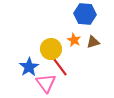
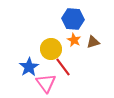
blue hexagon: moved 12 px left, 5 px down
red line: moved 3 px right
